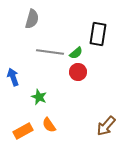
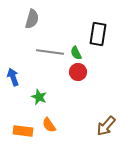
green semicircle: rotated 104 degrees clockwise
orange rectangle: rotated 36 degrees clockwise
